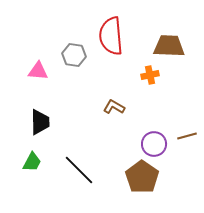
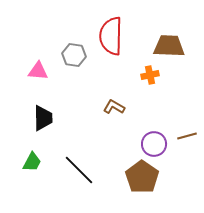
red semicircle: rotated 6 degrees clockwise
black trapezoid: moved 3 px right, 4 px up
